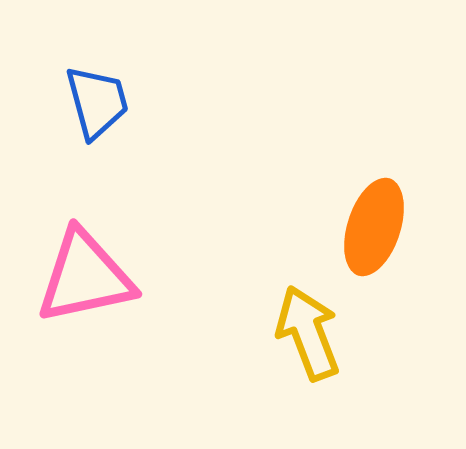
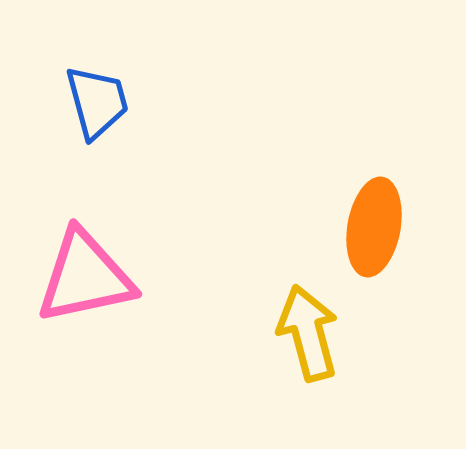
orange ellipse: rotated 8 degrees counterclockwise
yellow arrow: rotated 6 degrees clockwise
